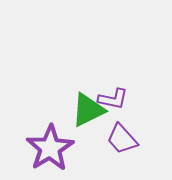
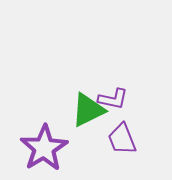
purple trapezoid: rotated 20 degrees clockwise
purple star: moved 6 px left
